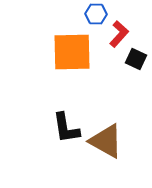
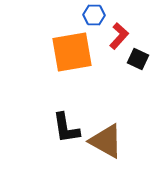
blue hexagon: moved 2 px left, 1 px down
red L-shape: moved 2 px down
orange square: rotated 9 degrees counterclockwise
black square: moved 2 px right
